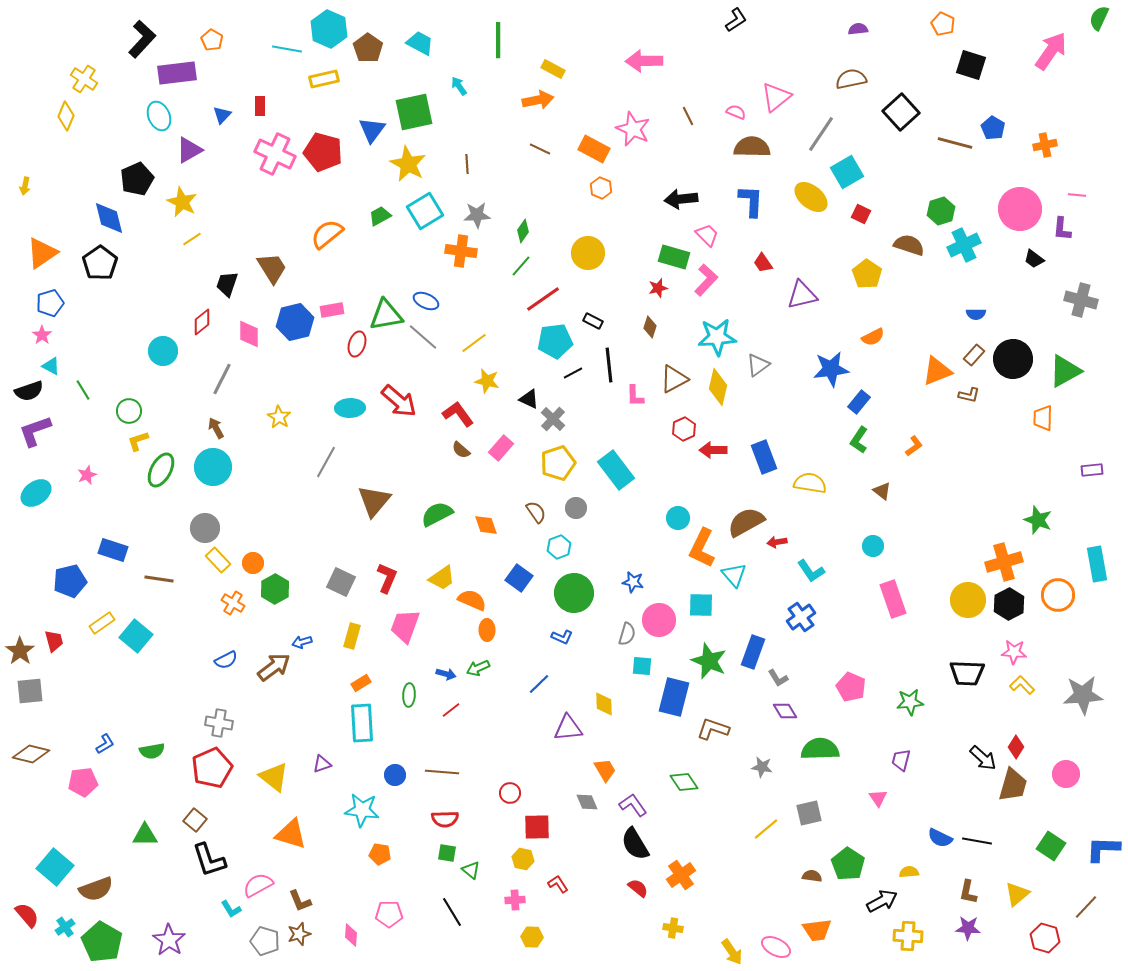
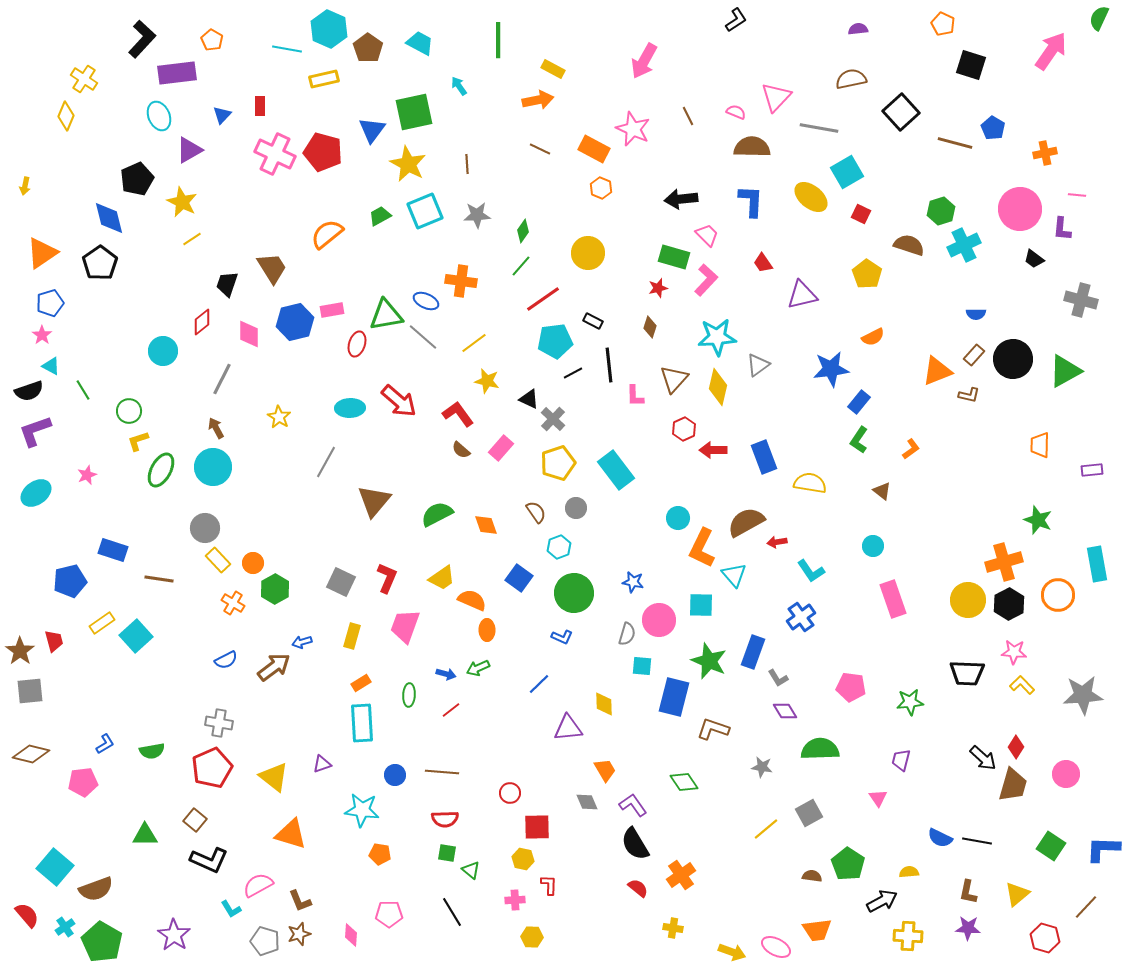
pink arrow at (644, 61): rotated 60 degrees counterclockwise
pink triangle at (776, 97): rotated 8 degrees counterclockwise
gray line at (821, 134): moved 2 px left, 6 px up; rotated 66 degrees clockwise
orange cross at (1045, 145): moved 8 px down
cyan square at (425, 211): rotated 9 degrees clockwise
orange cross at (461, 251): moved 30 px down
brown triangle at (674, 379): rotated 20 degrees counterclockwise
orange trapezoid at (1043, 418): moved 3 px left, 27 px down
orange L-shape at (914, 446): moved 3 px left, 3 px down
cyan square at (136, 636): rotated 8 degrees clockwise
pink pentagon at (851, 687): rotated 16 degrees counterclockwise
gray square at (809, 813): rotated 16 degrees counterclockwise
black L-shape at (209, 860): rotated 48 degrees counterclockwise
red L-shape at (558, 884): moved 9 px left, 1 px down; rotated 35 degrees clockwise
purple star at (169, 940): moved 5 px right, 5 px up
yellow arrow at (732, 952): rotated 36 degrees counterclockwise
